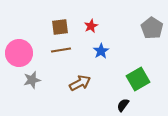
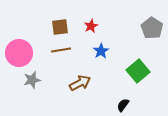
green square: moved 8 px up; rotated 10 degrees counterclockwise
